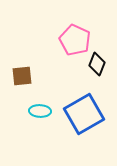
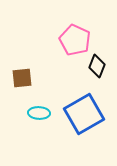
black diamond: moved 2 px down
brown square: moved 2 px down
cyan ellipse: moved 1 px left, 2 px down
